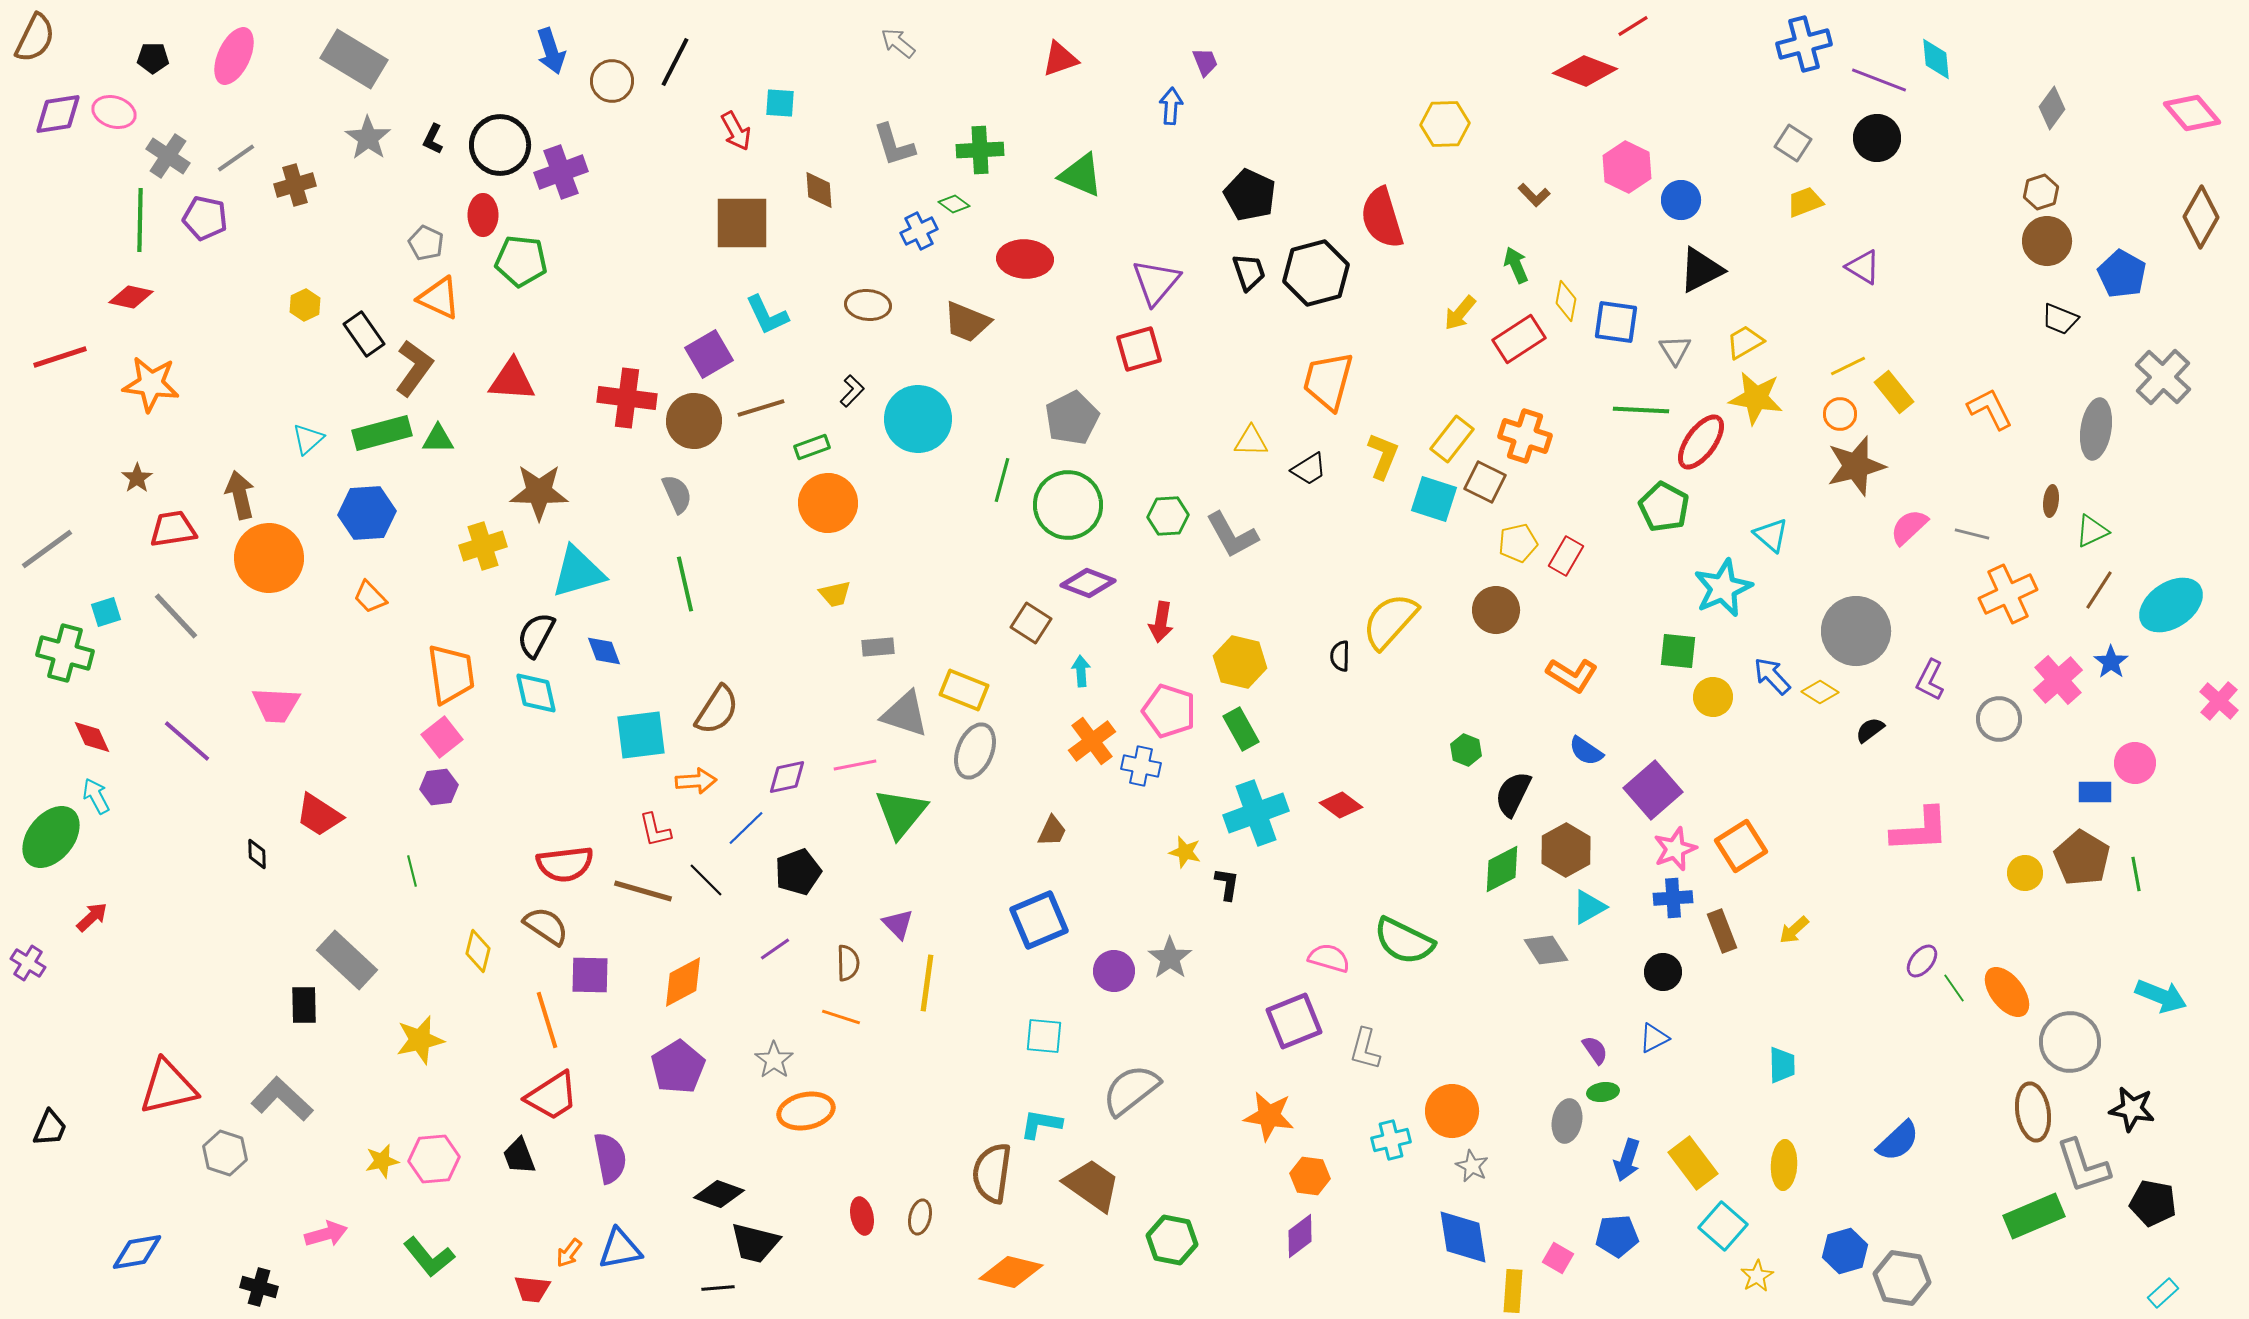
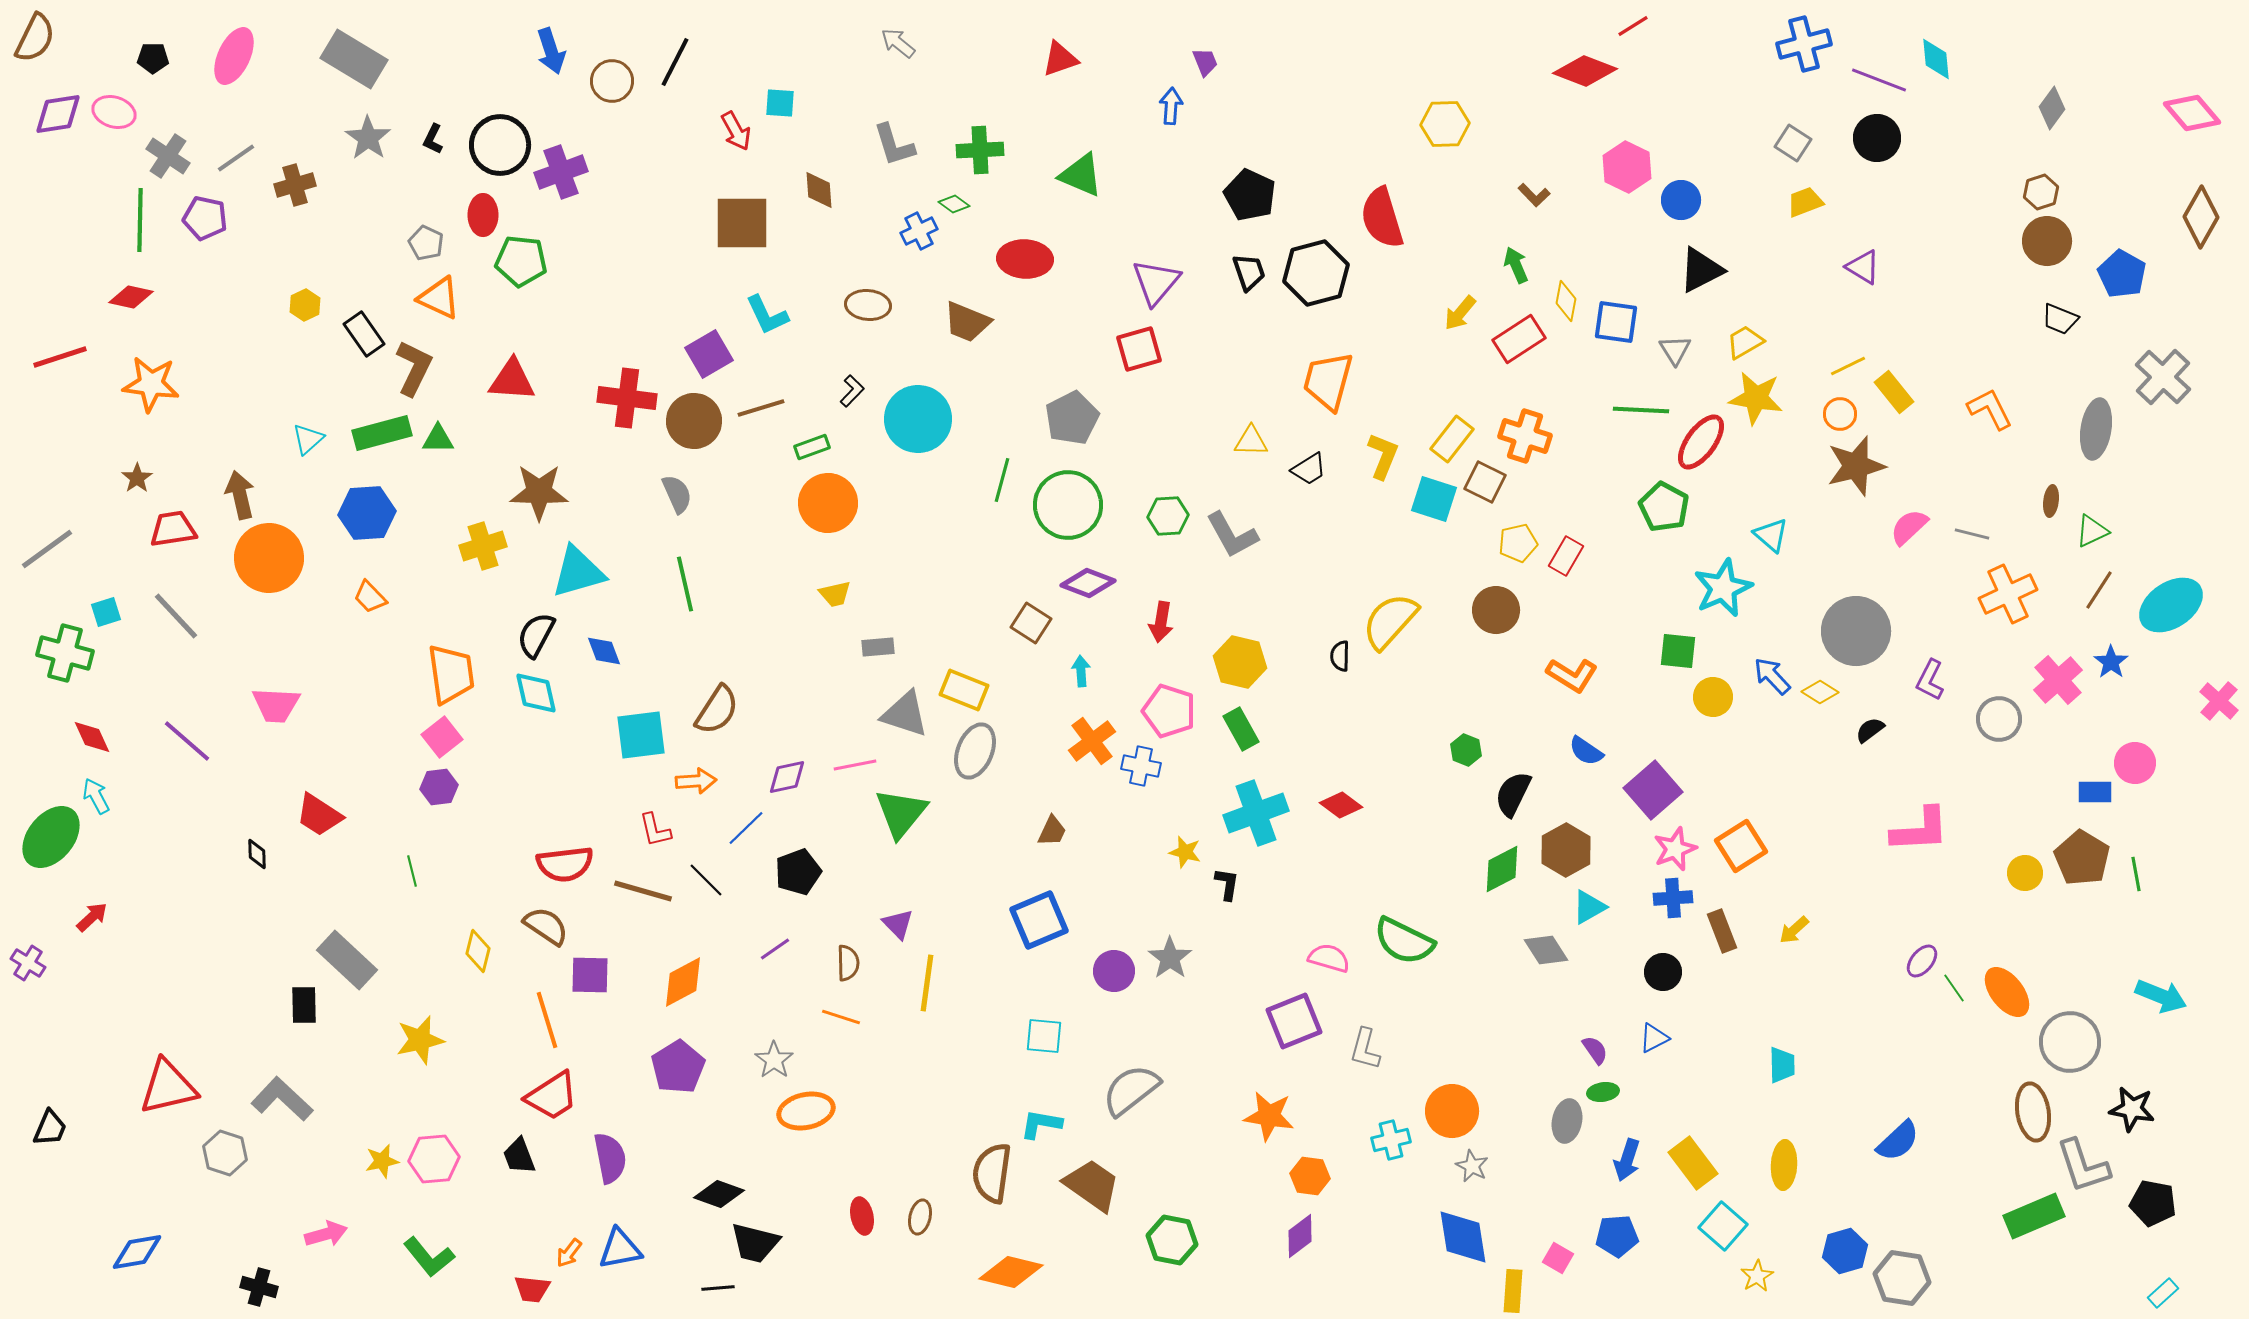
brown L-shape at (414, 368): rotated 10 degrees counterclockwise
